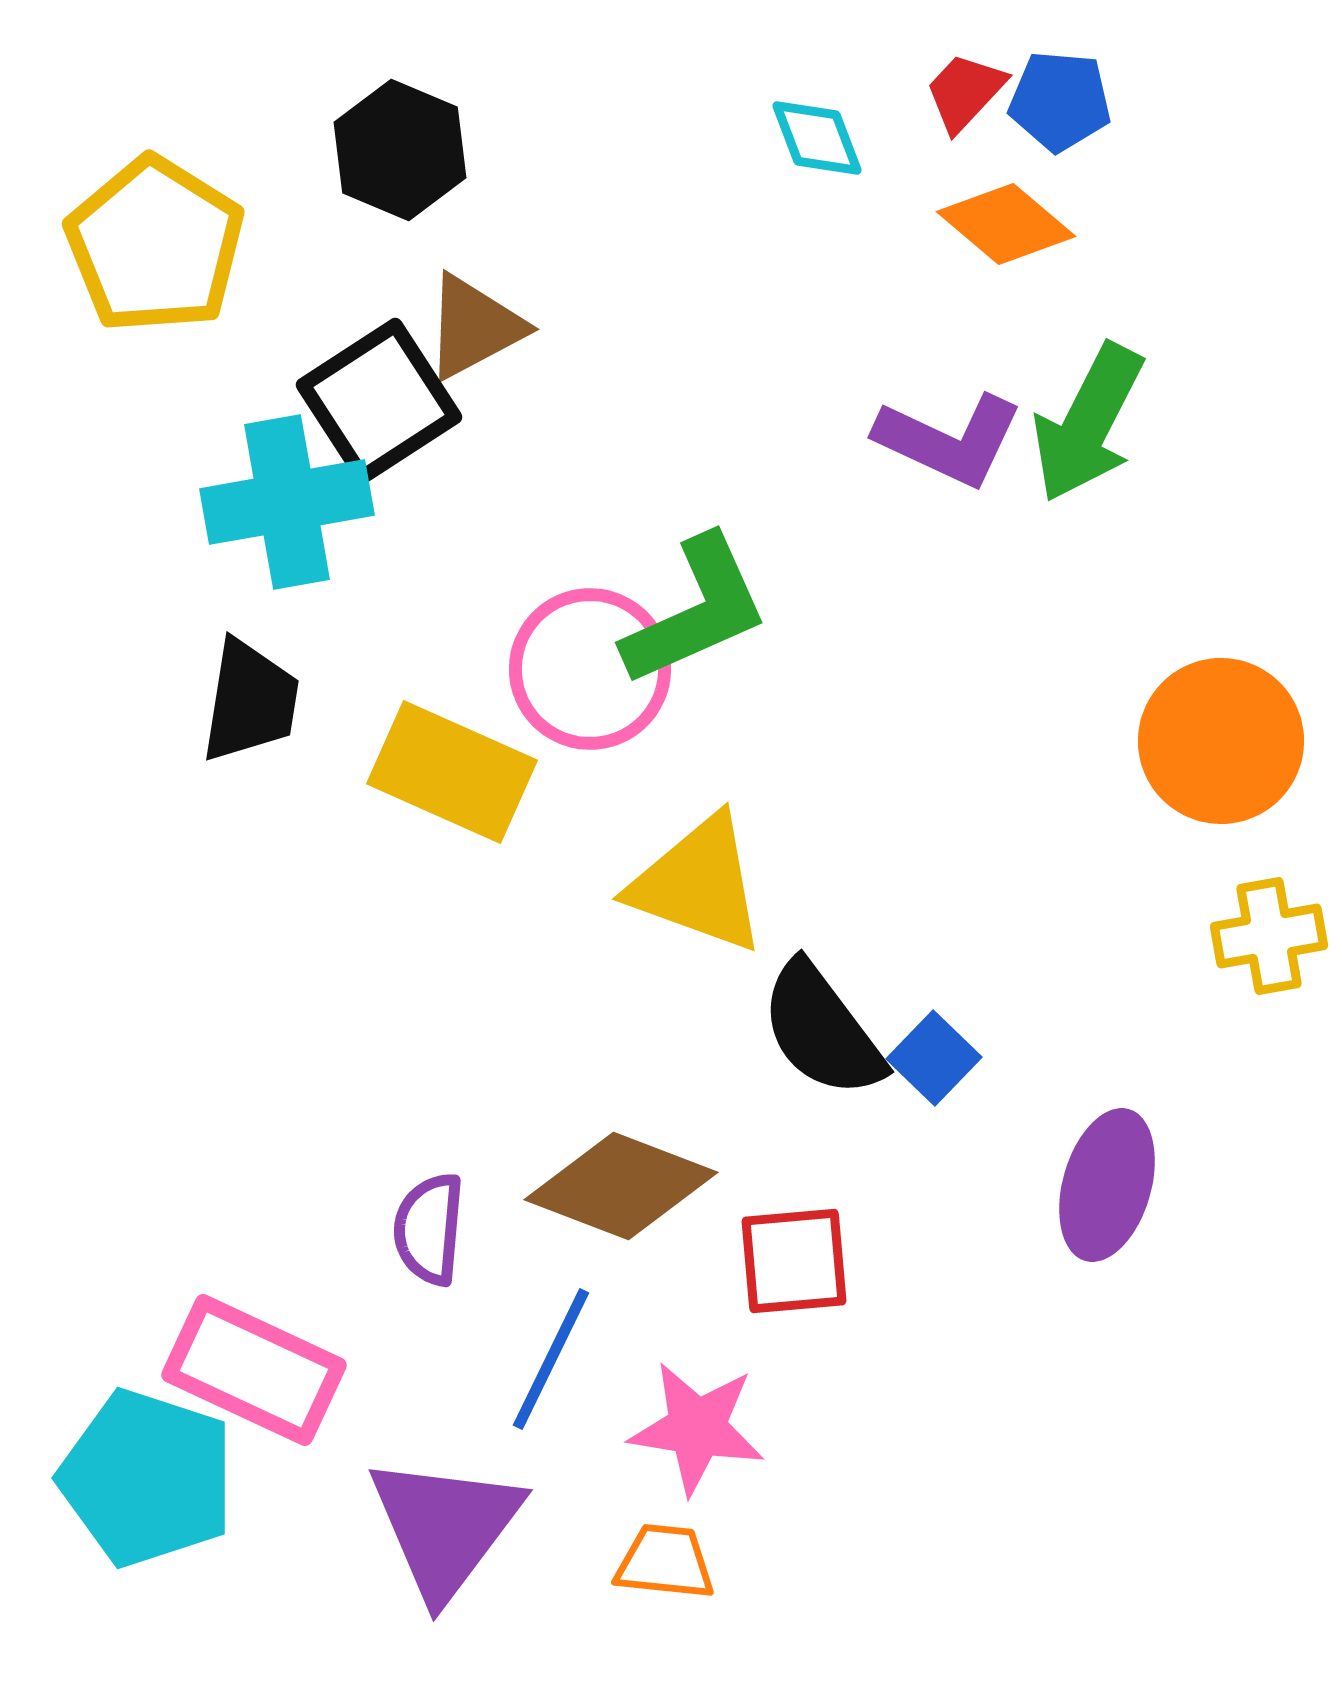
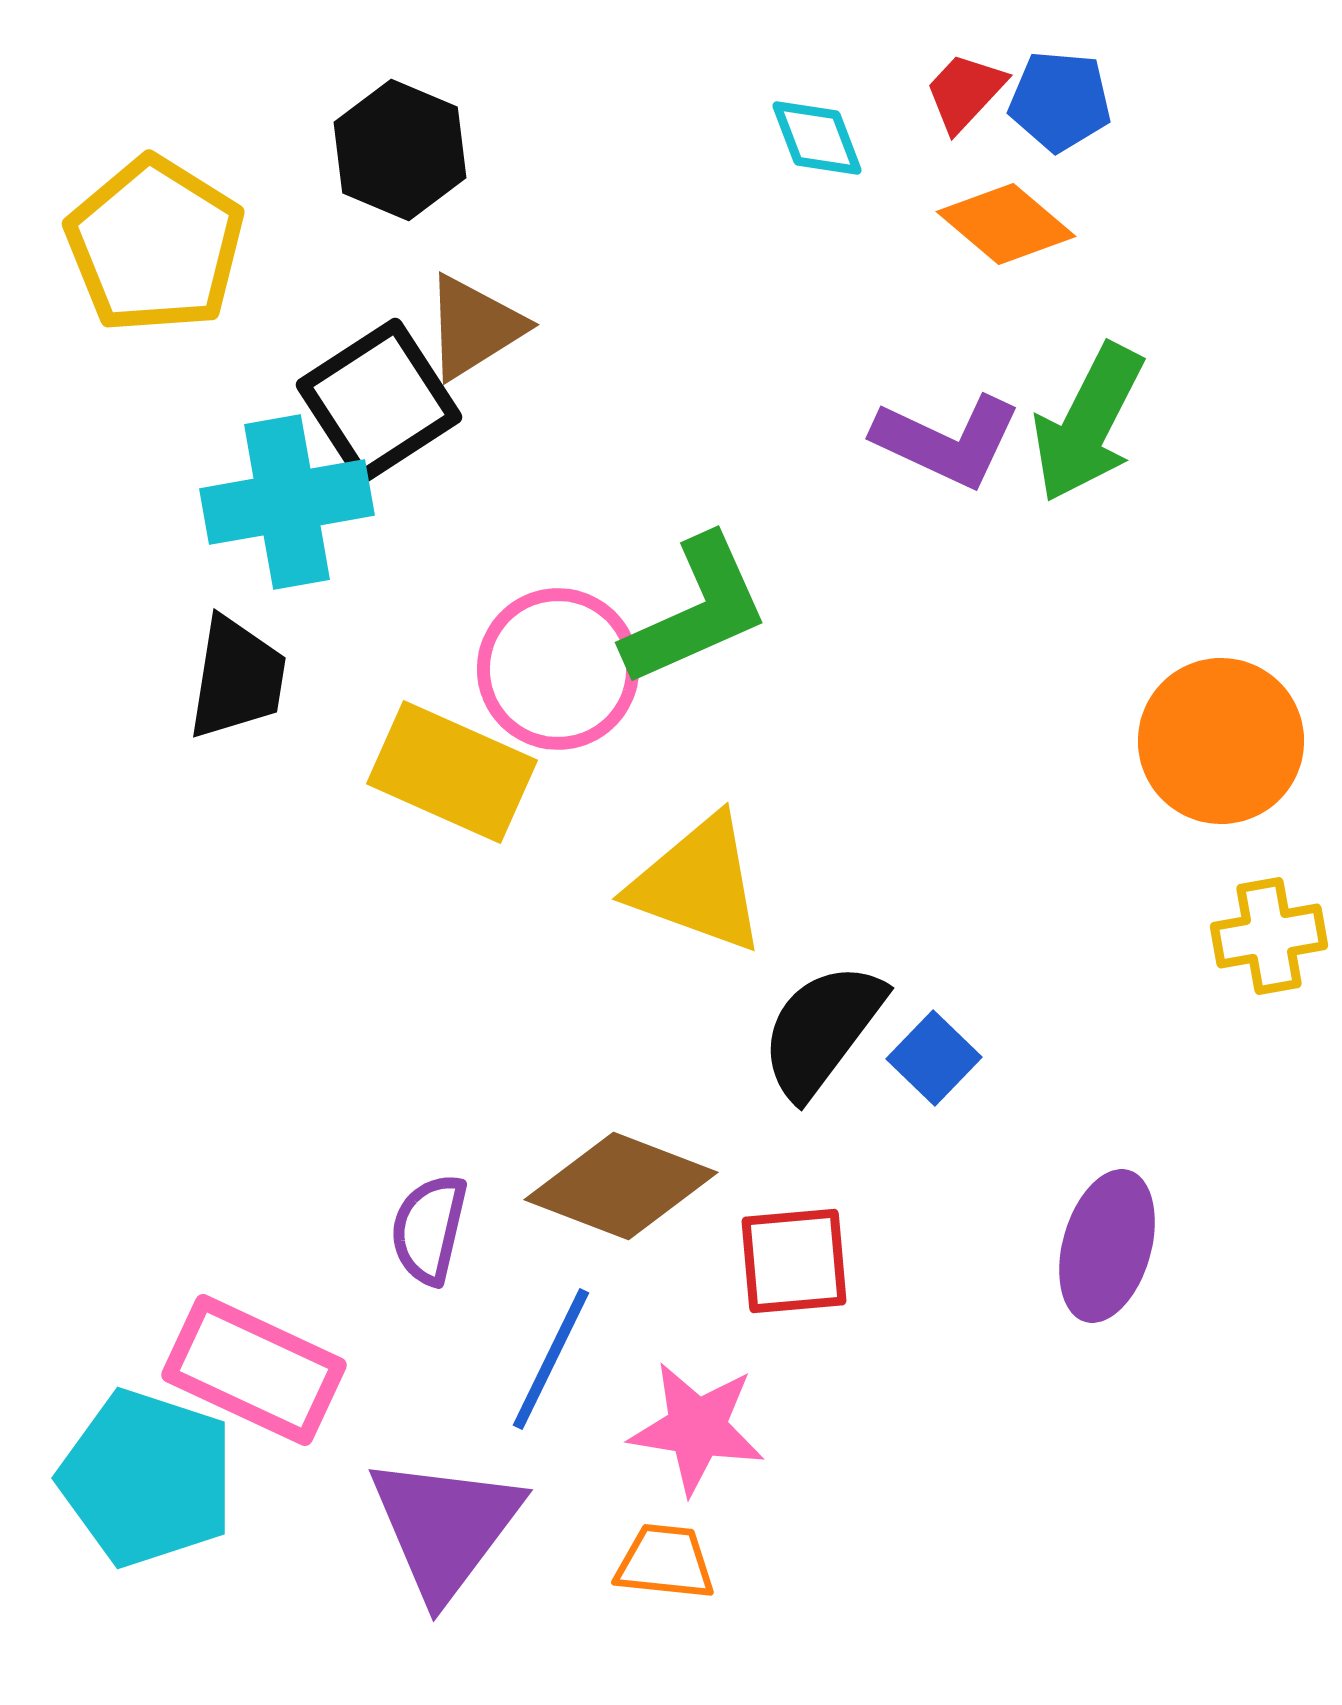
brown triangle: rotated 4 degrees counterclockwise
purple L-shape: moved 2 px left, 1 px down
pink circle: moved 32 px left
black trapezoid: moved 13 px left, 23 px up
black semicircle: rotated 74 degrees clockwise
purple ellipse: moved 61 px down
purple semicircle: rotated 8 degrees clockwise
